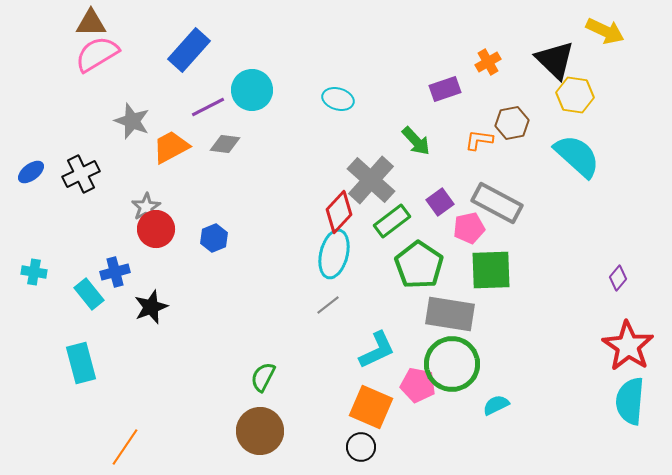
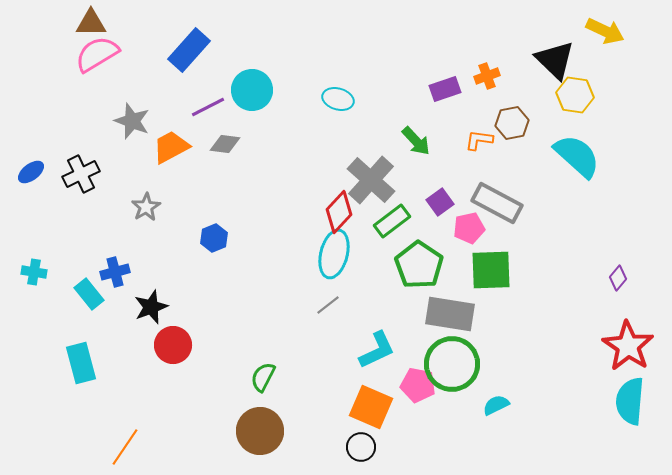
orange cross at (488, 62): moved 1 px left, 14 px down; rotated 10 degrees clockwise
red circle at (156, 229): moved 17 px right, 116 px down
